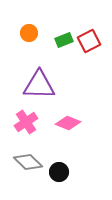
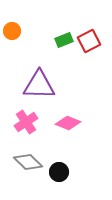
orange circle: moved 17 px left, 2 px up
